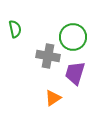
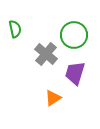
green circle: moved 1 px right, 2 px up
gray cross: moved 2 px left, 2 px up; rotated 30 degrees clockwise
